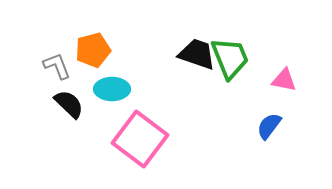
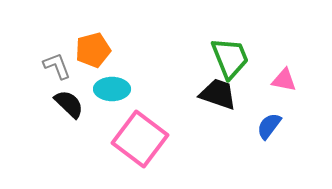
black trapezoid: moved 21 px right, 40 px down
